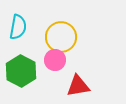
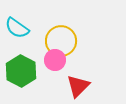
cyan semicircle: moved 1 px left, 1 px down; rotated 115 degrees clockwise
yellow circle: moved 4 px down
red triangle: rotated 35 degrees counterclockwise
